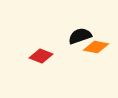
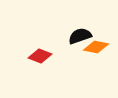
red diamond: moved 1 px left
